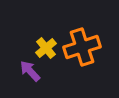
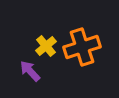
yellow cross: moved 2 px up
